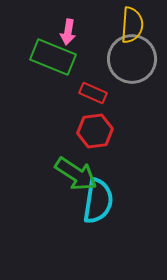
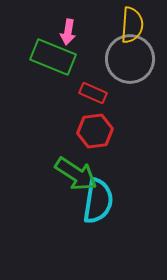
gray circle: moved 2 px left
